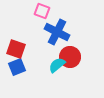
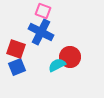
pink square: moved 1 px right
blue cross: moved 16 px left
cyan semicircle: rotated 12 degrees clockwise
